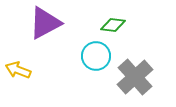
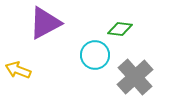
green diamond: moved 7 px right, 4 px down
cyan circle: moved 1 px left, 1 px up
